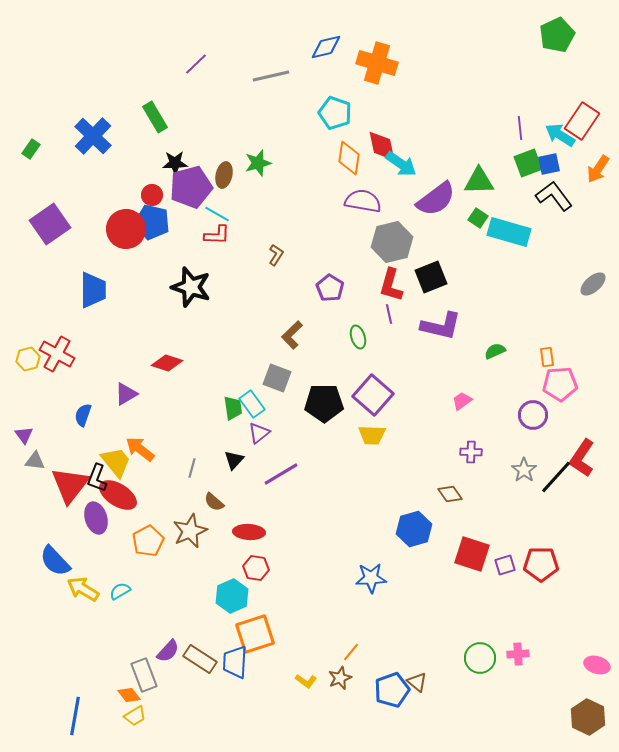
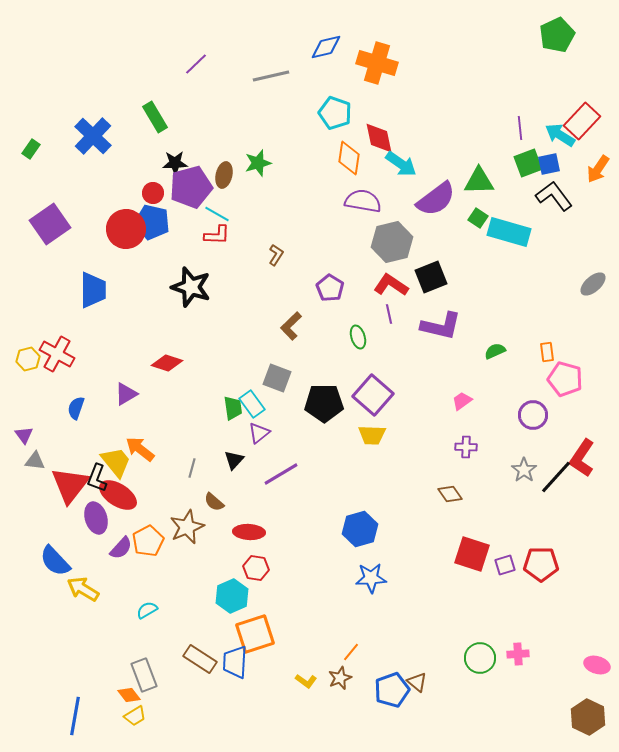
red rectangle at (582, 121): rotated 9 degrees clockwise
red diamond at (382, 146): moved 3 px left, 8 px up
red circle at (152, 195): moved 1 px right, 2 px up
red L-shape at (391, 285): rotated 108 degrees clockwise
brown L-shape at (292, 335): moved 1 px left, 9 px up
orange rectangle at (547, 357): moved 5 px up
pink pentagon at (560, 384): moved 5 px right, 5 px up; rotated 20 degrees clockwise
blue semicircle at (83, 415): moved 7 px left, 7 px up
purple cross at (471, 452): moved 5 px left, 5 px up
blue hexagon at (414, 529): moved 54 px left
brown star at (190, 531): moved 3 px left, 4 px up
cyan semicircle at (120, 591): moved 27 px right, 19 px down
purple semicircle at (168, 651): moved 47 px left, 103 px up
